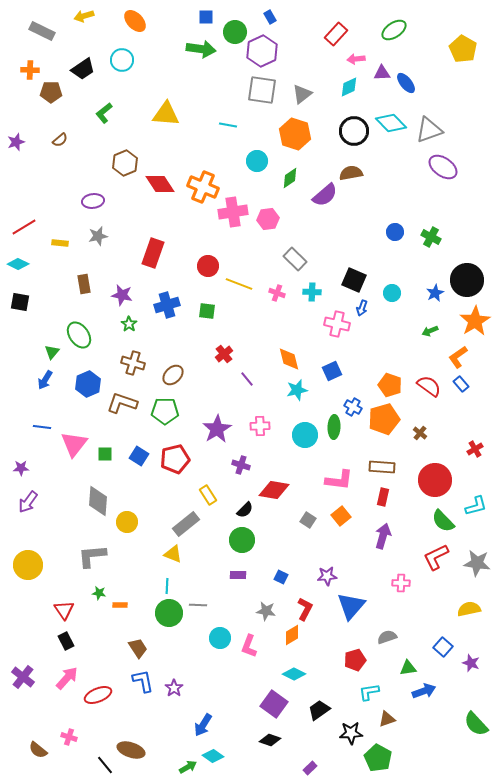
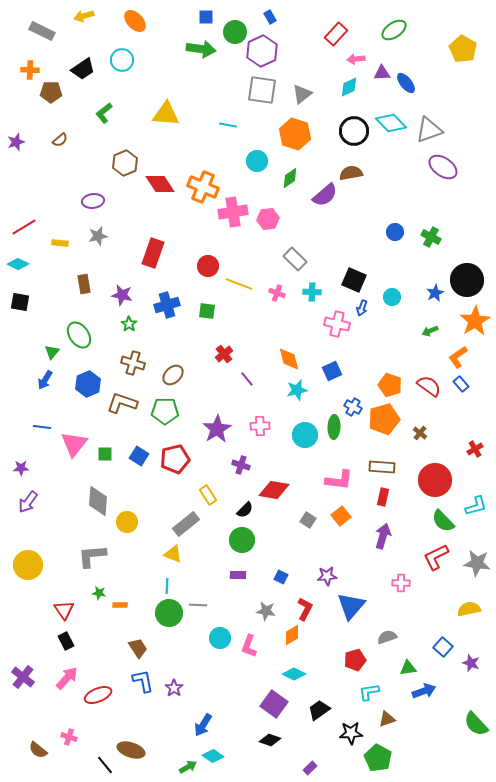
cyan circle at (392, 293): moved 4 px down
